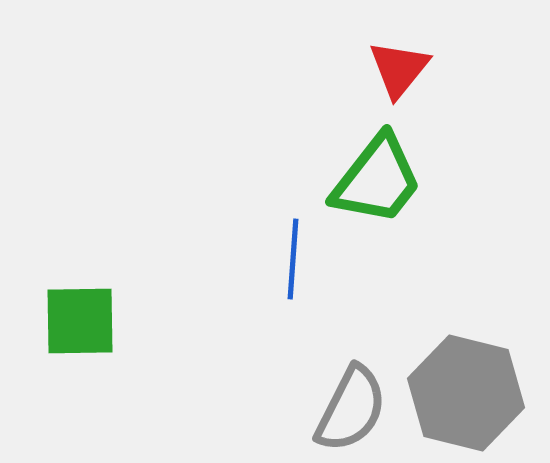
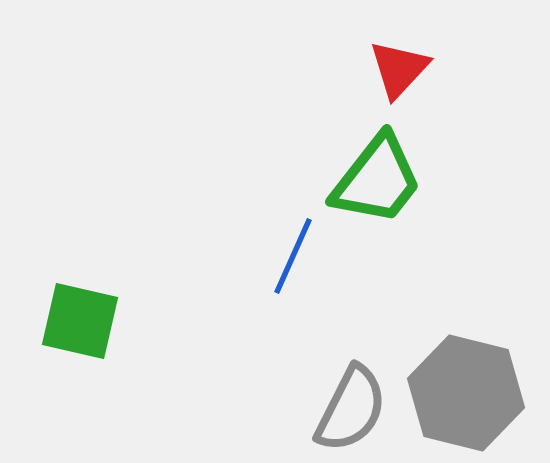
red triangle: rotated 4 degrees clockwise
blue line: moved 3 px up; rotated 20 degrees clockwise
green square: rotated 14 degrees clockwise
